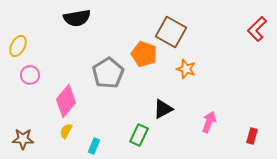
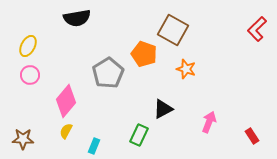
brown square: moved 2 px right, 2 px up
yellow ellipse: moved 10 px right
red rectangle: rotated 49 degrees counterclockwise
